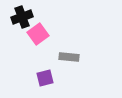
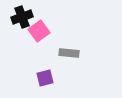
pink square: moved 1 px right, 3 px up
gray rectangle: moved 4 px up
